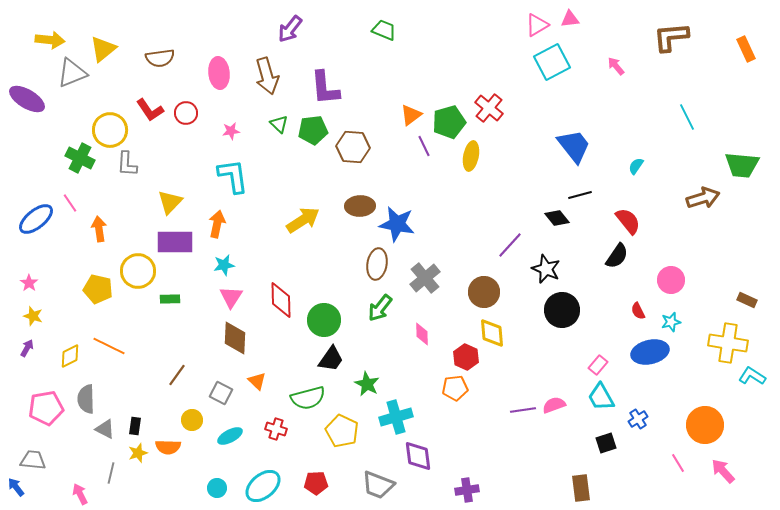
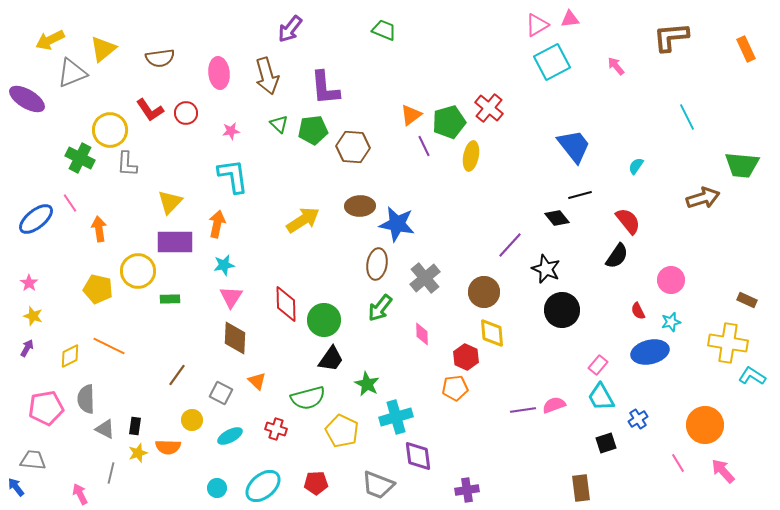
yellow arrow at (50, 40): rotated 148 degrees clockwise
red diamond at (281, 300): moved 5 px right, 4 px down
